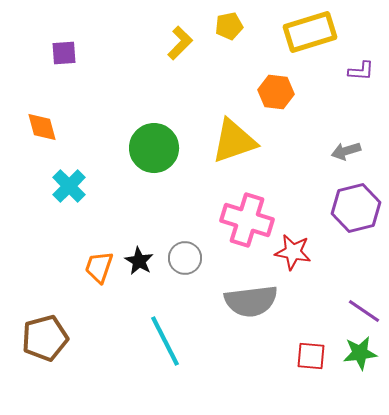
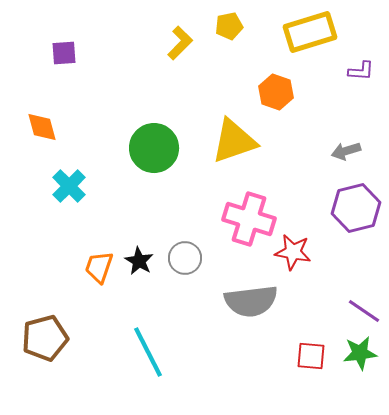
orange hexagon: rotated 12 degrees clockwise
pink cross: moved 2 px right, 1 px up
cyan line: moved 17 px left, 11 px down
